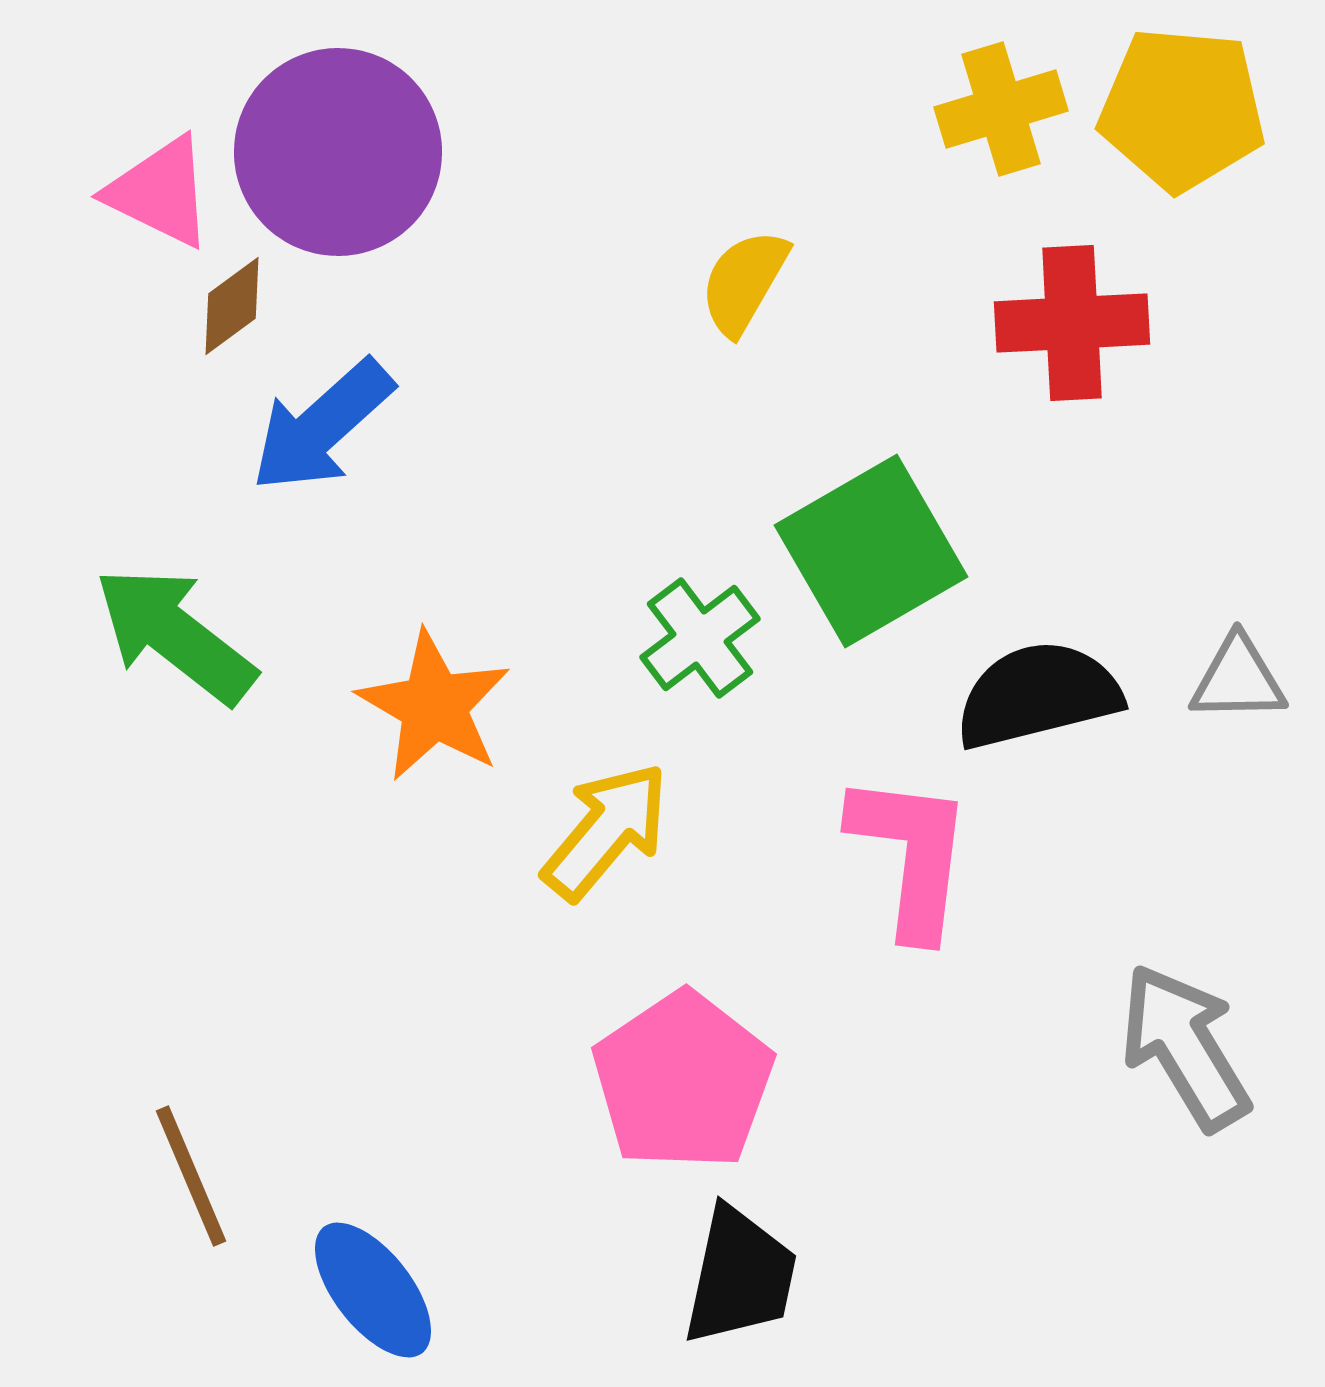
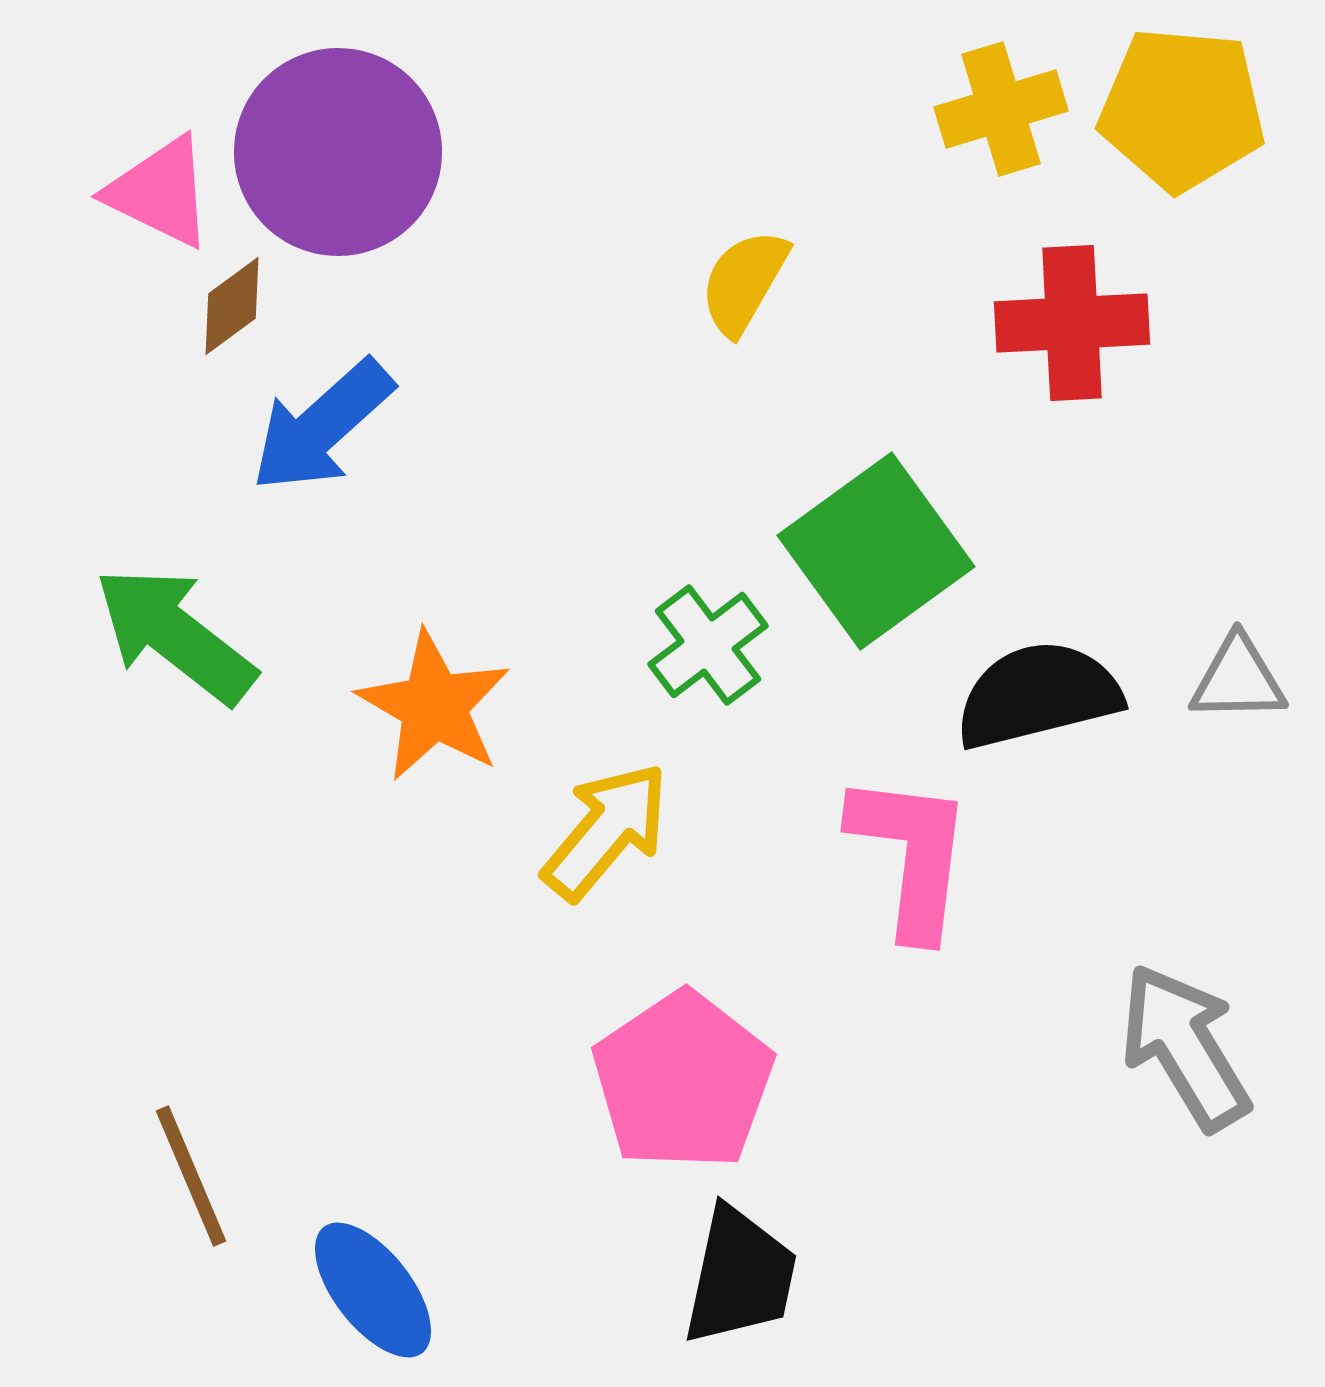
green square: moved 5 px right; rotated 6 degrees counterclockwise
green cross: moved 8 px right, 7 px down
